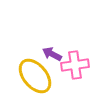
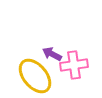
pink cross: moved 1 px left
